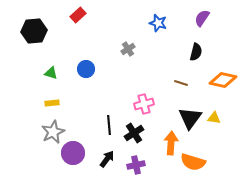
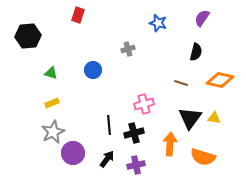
red rectangle: rotated 28 degrees counterclockwise
black hexagon: moved 6 px left, 5 px down
gray cross: rotated 16 degrees clockwise
blue circle: moved 7 px right, 1 px down
orange diamond: moved 3 px left
yellow rectangle: rotated 16 degrees counterclockwise
black cross: rotated 18 degrees clockwise
orange arrow: moved 1 px left, 1 px down
orange semicircle: moved 10 px right, 5 px up
